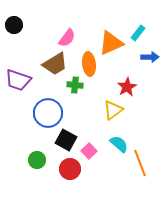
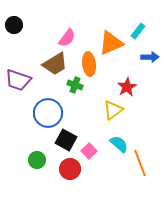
cyan rectangle: moved 2 px up
green cross: rotated 14 degrees clockwise
